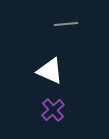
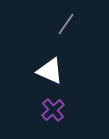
gray line: rotated 50 degrees counterclockwise
